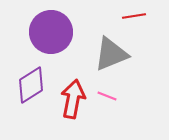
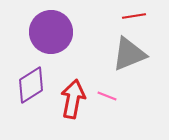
gray triangle: moved 18 px right
